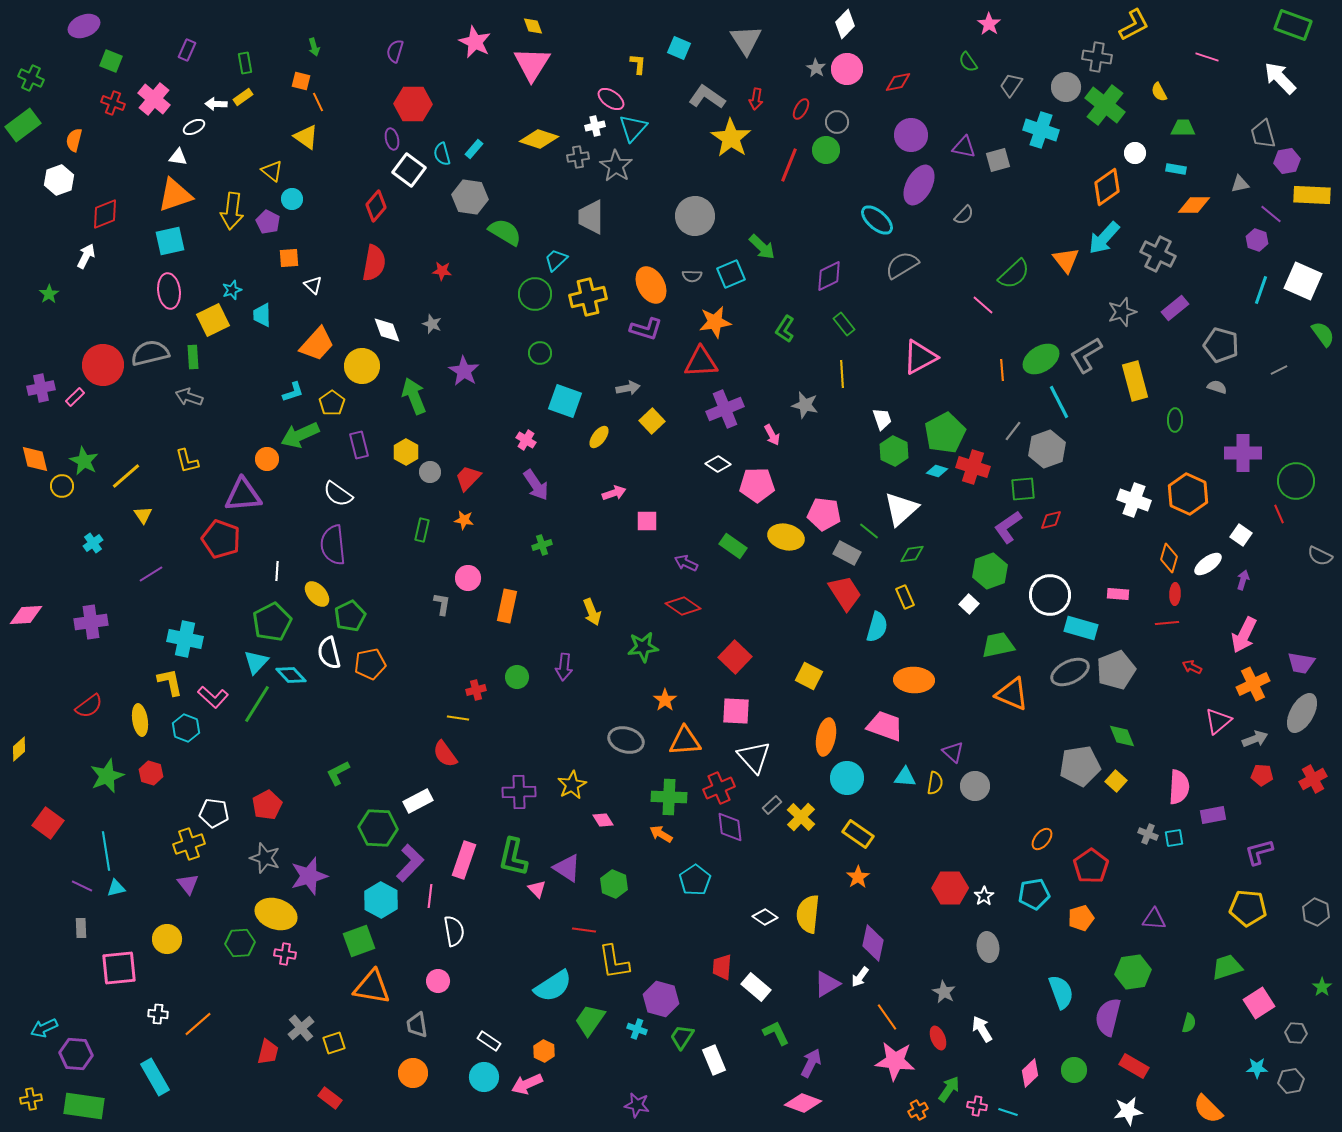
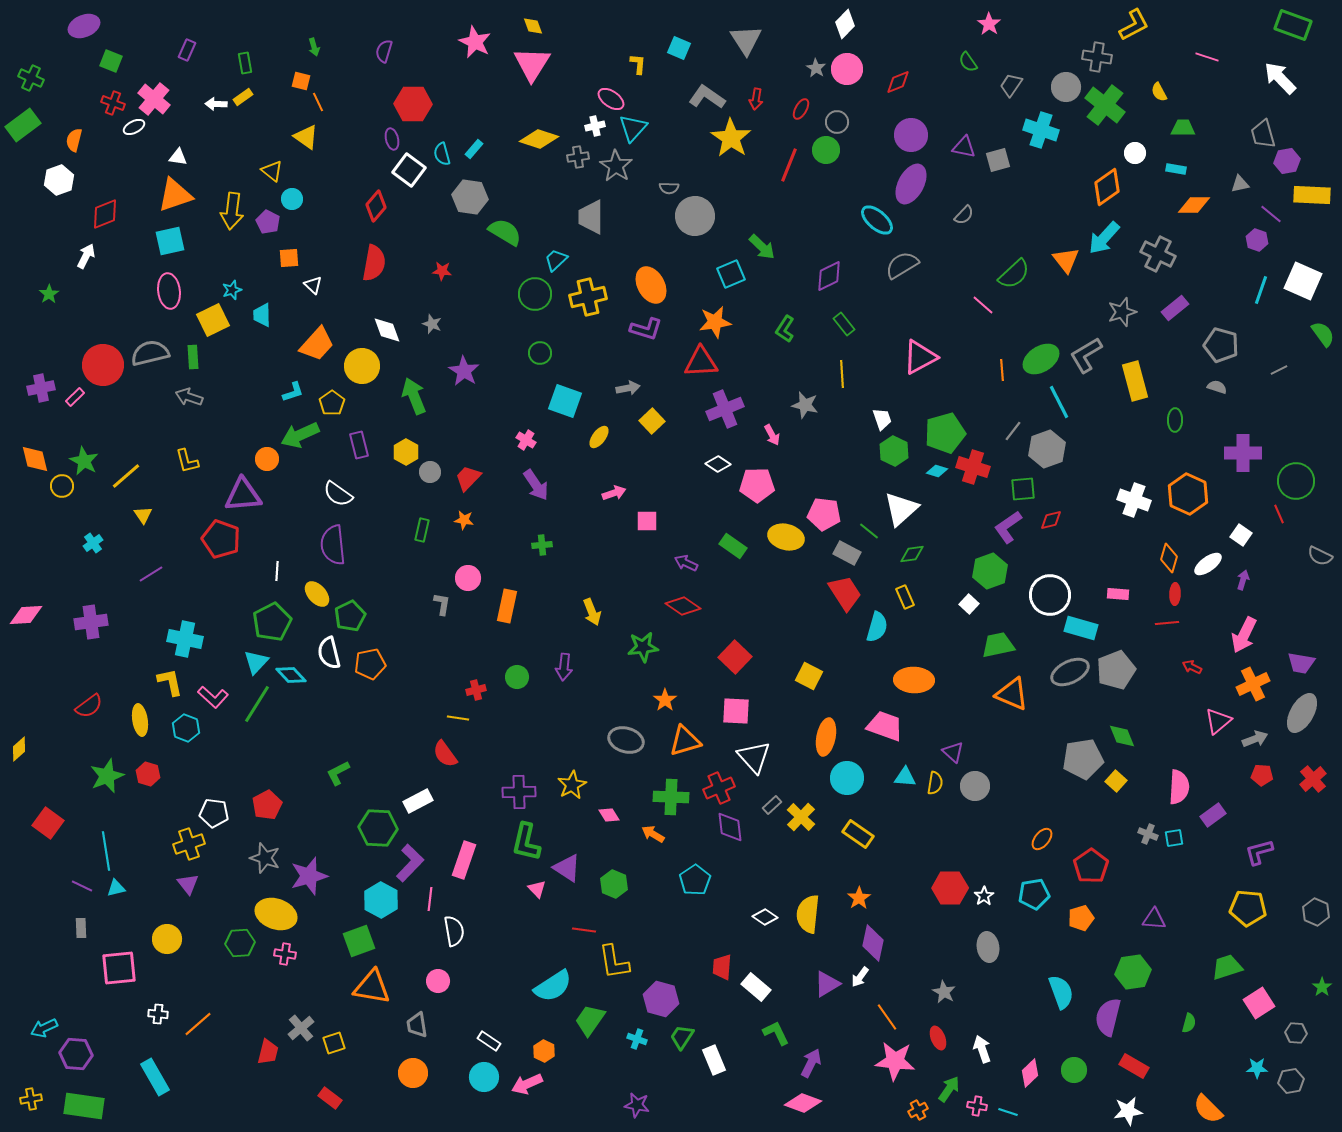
purple semicircle at (395, 51): moved 11 px left
red diamond at (898, 82): rotated 12 degrees counterclockwise
white ellipse at (194, 127): moved 60 px left
purple ellipse at (919, 185): moved 8 px left, 1 px up
gray semicircle at (692, 276): moved 23 px left, 88 px up
green pentagon at (945, 433): rotated 12 degrees clockwise
green cross at (542, 545): rotated 12 degrees clockwise
orange triangle at (685, 741): rotated 12 degrees counterclockwise
gray pentagon at (1080, 766): moved 3 px right, 7 px up
red hexagon at (151, 773): moved 3 px left, 1 px down
red cross at (1313, 779): rotated 12 degrees counterclockwise
green cross at (669, 797): moved 2 px right
purple rectangle at (1213, 815): rotated 25 degrees counterclockwise
pink diamond at (603, 820): moved 6 px right, 5 px up
orange arrow at (661, 834): moved 8 px left
green L-shape at (513, 857): moved 13 px right, 15 px up
orange star at (858, 877): moved 1 px right, 21 px down
pink line at (430, 896): moved 3 px down
cyan cross at (637, 1029): moved 10 px down
white arrow at (982, 1029): moved 20 px down; rotated 12 degrees clockwise
